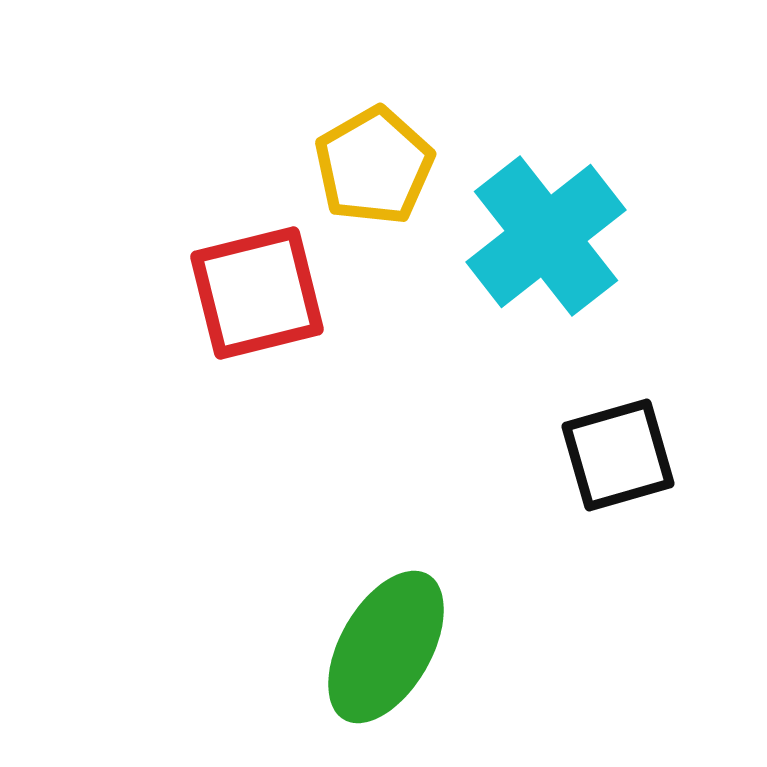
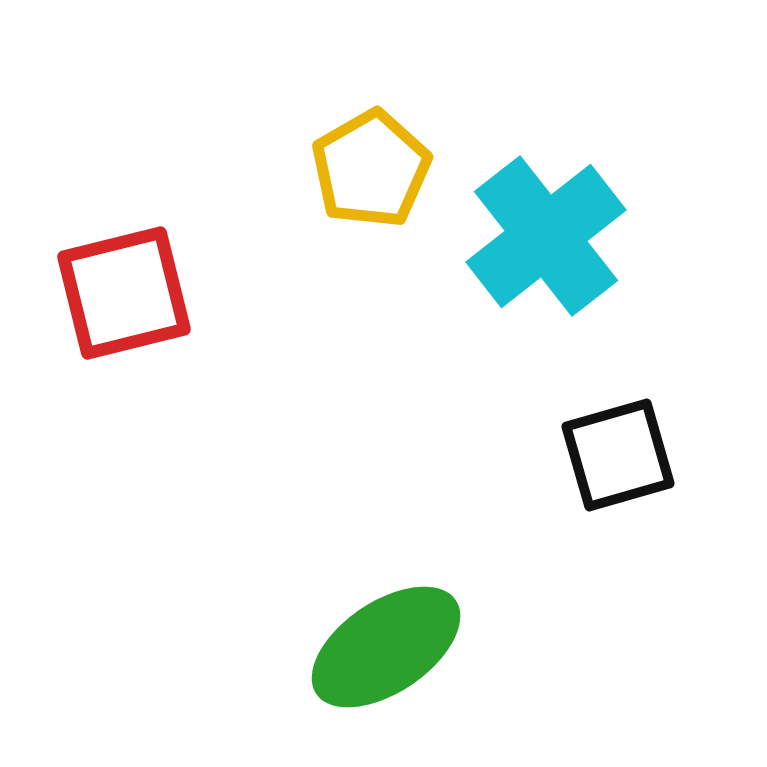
yellow pentagon: moved 3 px left, 3 px down
red square: moved 133 px left
green ellipse: rotated 26 degrees clockwise
